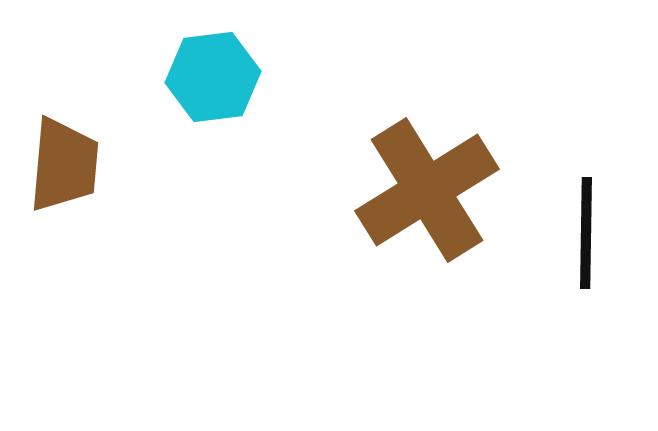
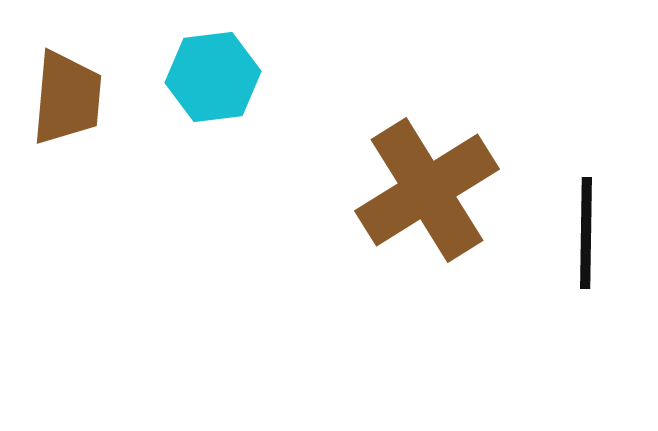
brown trapezoid: moved 3 px right, 67 px up
